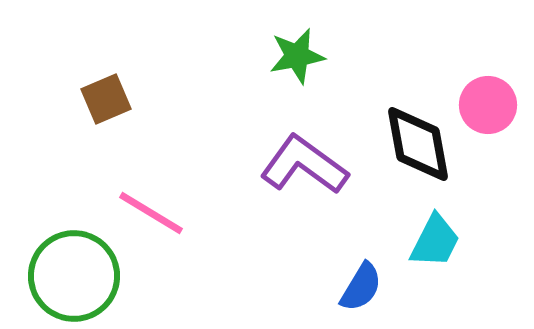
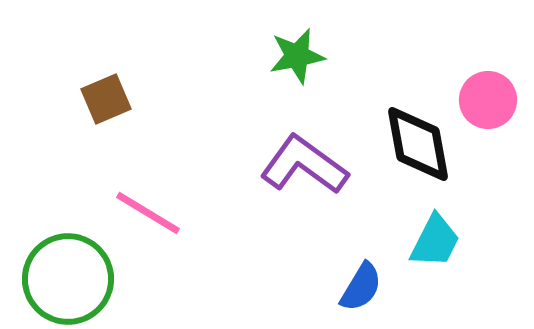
pink circle: moved 5 px up
pink line: moved 3 px left
green circle: moved 6 px left, 3 px down
